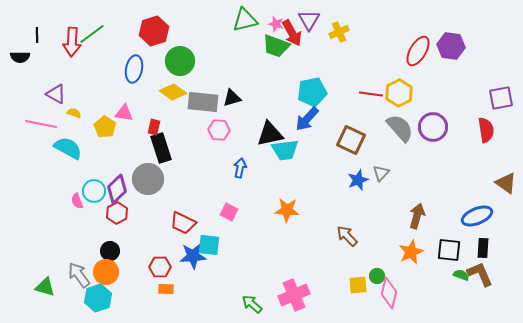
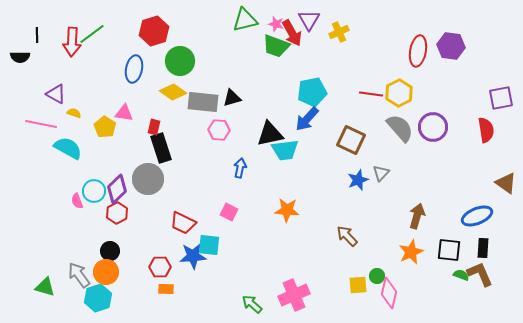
red ellipse at (418, 51): rotated 20 degrees counterclockwise
